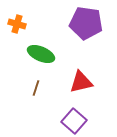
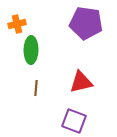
orange cross: rotated 30 degrees counterclockwise
green ellipse: moved 10 px left, 4 px up; rotated 68 degrees clockwise
brown line: rotated 14 degrees counterclockwise
purple square: rotated 20 degrees counterclockwise
